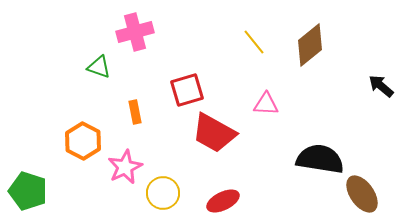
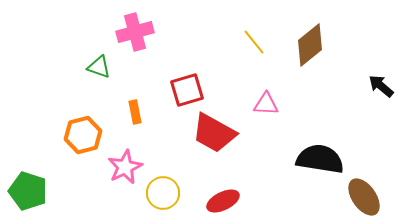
orange hexagon: moved 6 px up; rotated 18 degrees clockwise
brown ellipse: moved 2 px right, 3 px down
